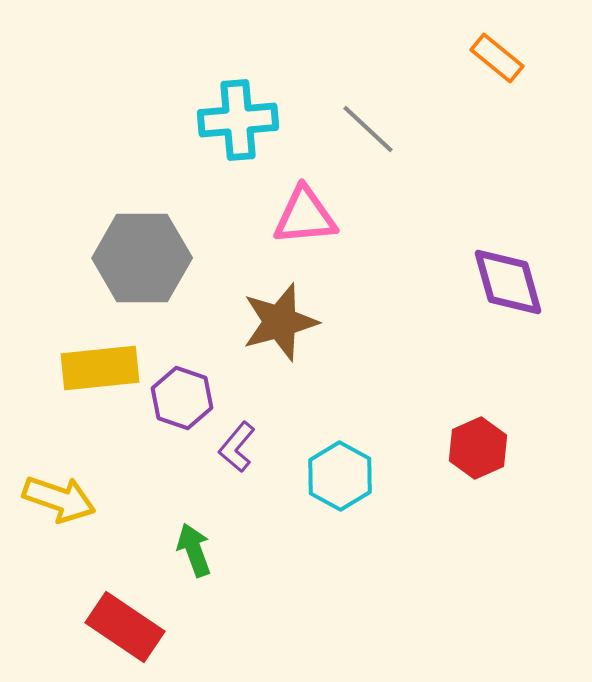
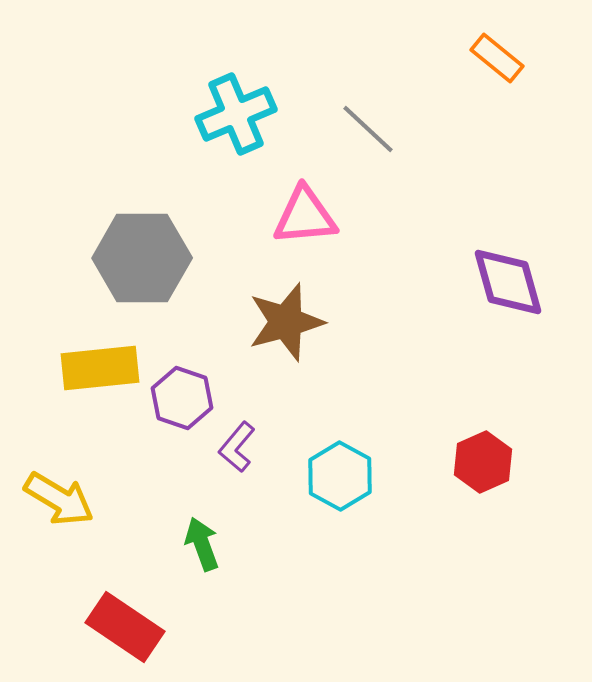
cyan cross: moved 2 px left, 6 px up; rotated 18 degrees counterclockwise
brown star: moved 6 px right
red hexagon: moved 5 px right, 14 px down
yellow arrow: rotated 12 degrees clockwise
green arrow: moved 8 px right, 6 px up
